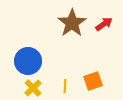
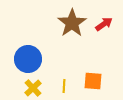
blue circle: moved 2 px up
orange square: rotated 24 degrees clockwise
yellow line: moved 1 px left
